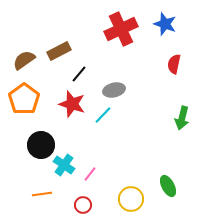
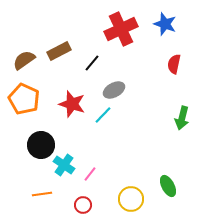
black line: moved 13 px right, 11 px up
gray ellipse: rotated 15 degrees counterclockwise
orange pentagon: rotated 12 degrees counterclockwise
